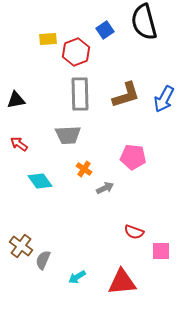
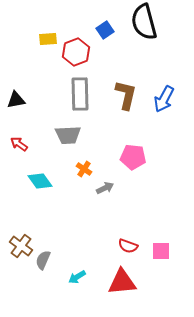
brown L-shape: rotated 60 degrees counterclockwise
red semicircle: moved 6 px left, 14 px down
